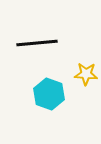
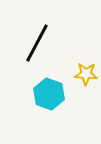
black line: rotated 57 degrees counterclockwise
